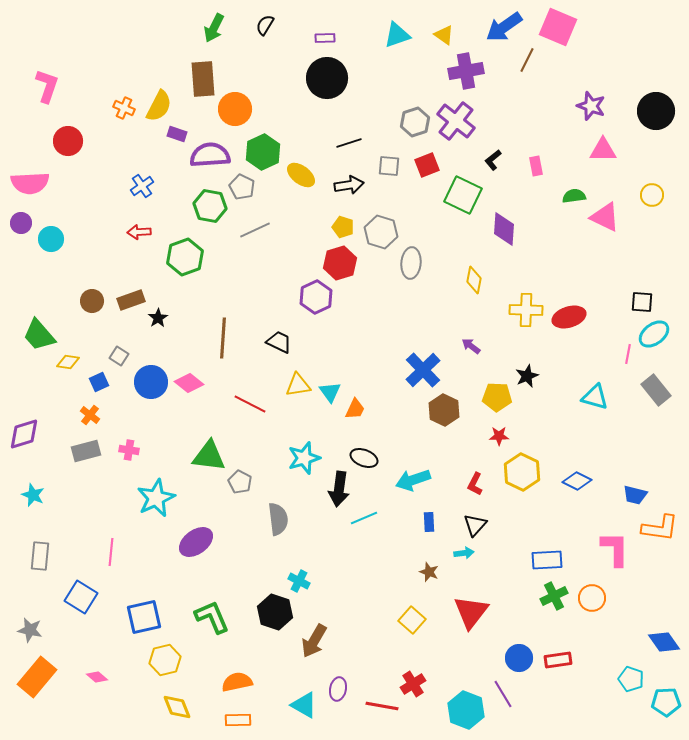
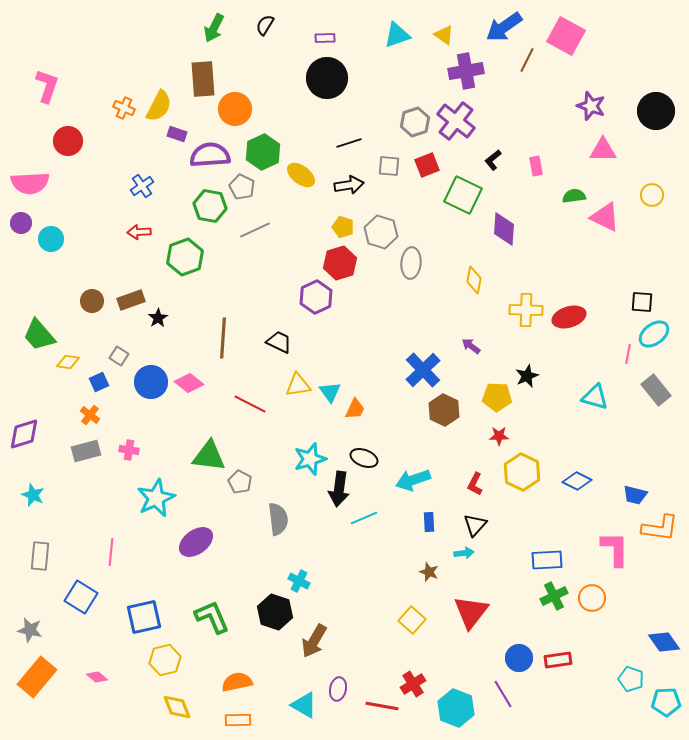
pink square at (558, 27): moved 8 px right, 9 px down; rotated 6 degrees clockwise
cyan star at (304, 458): moved 6 px right, 1 px down
cyan hexagon at (466, 710): moved 10 px left, 2 px up
